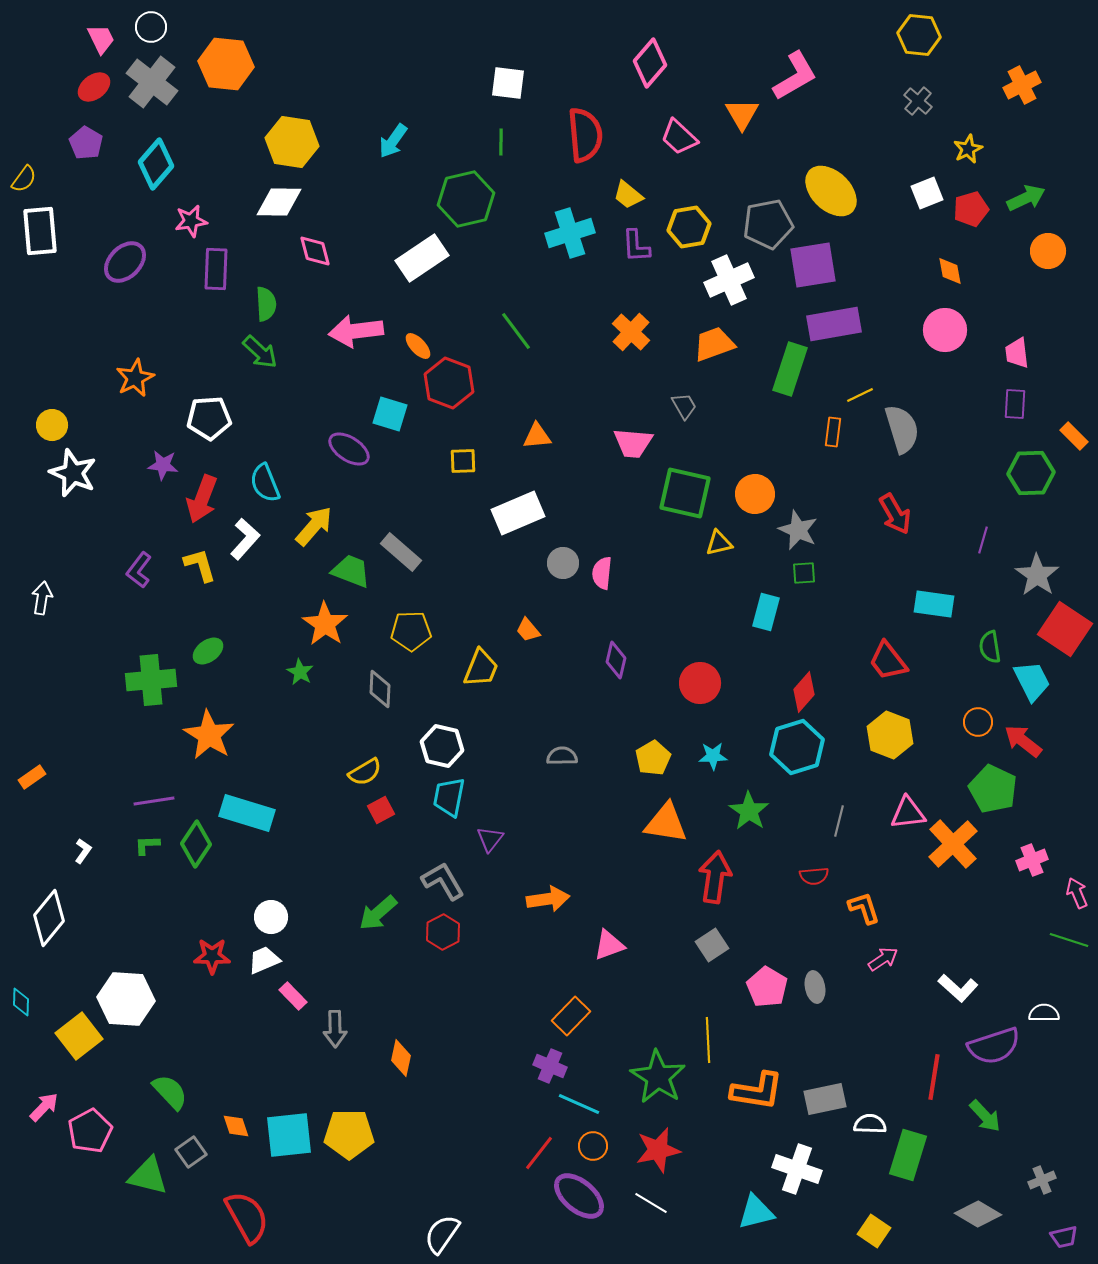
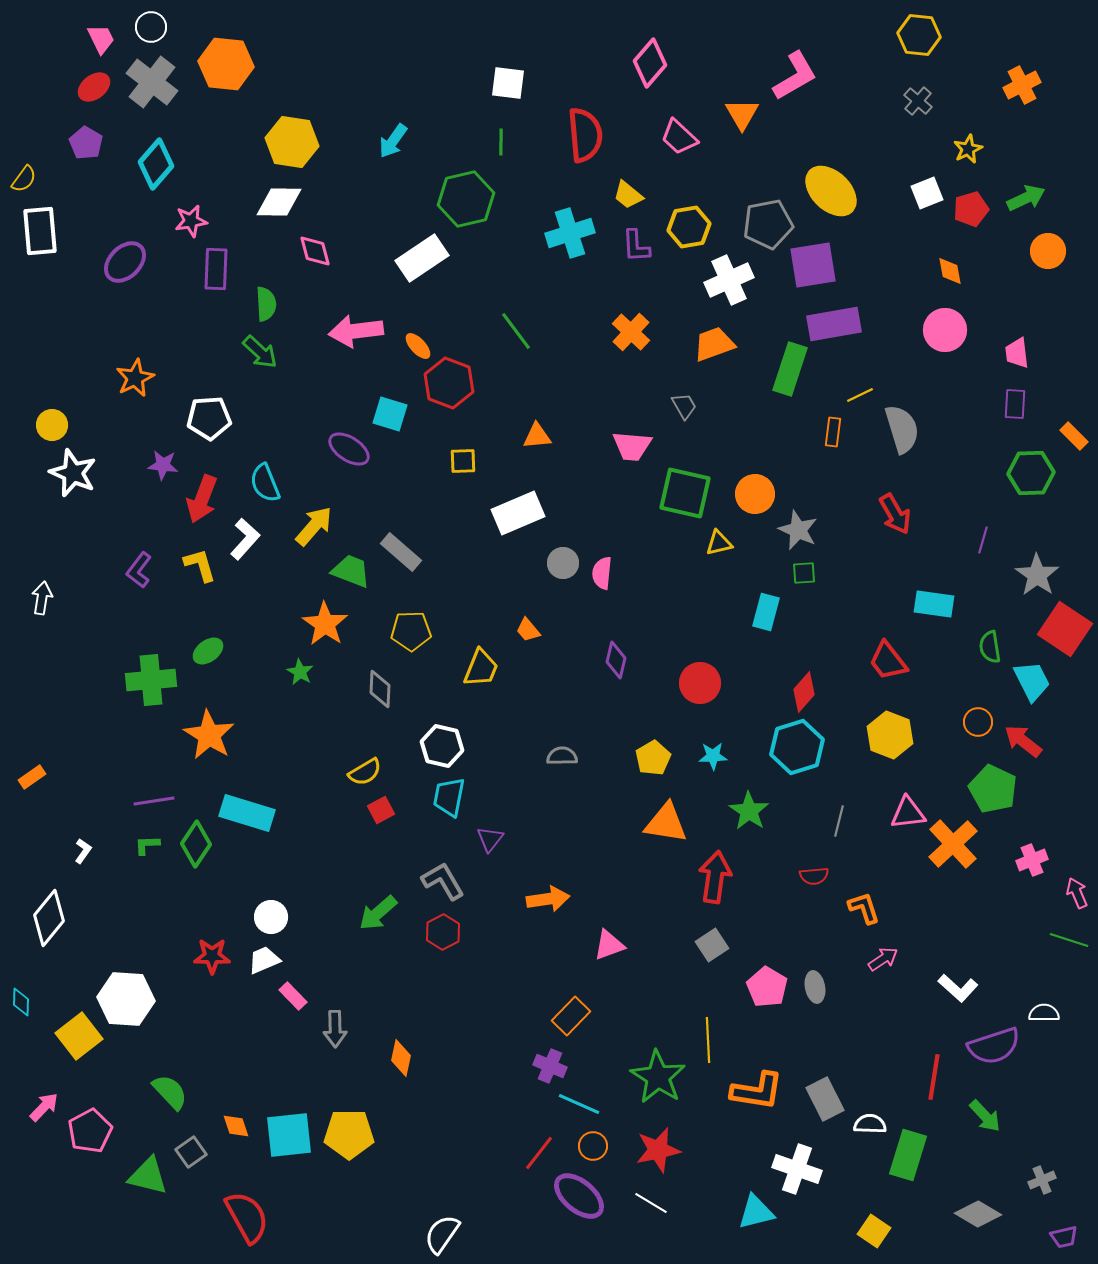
pink trapezoid at (633, 443): moved 1 px left, 3 px down
gray rectangle at (825, 1099): rotated 75 degrees clockwise
